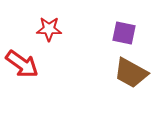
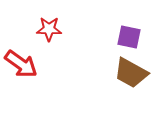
purple square: moved 5 px right, 4 px down
red arrow: moved 1 px left
